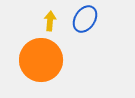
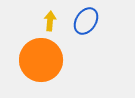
blue ellipse: moved 1 px right, 2 px down
